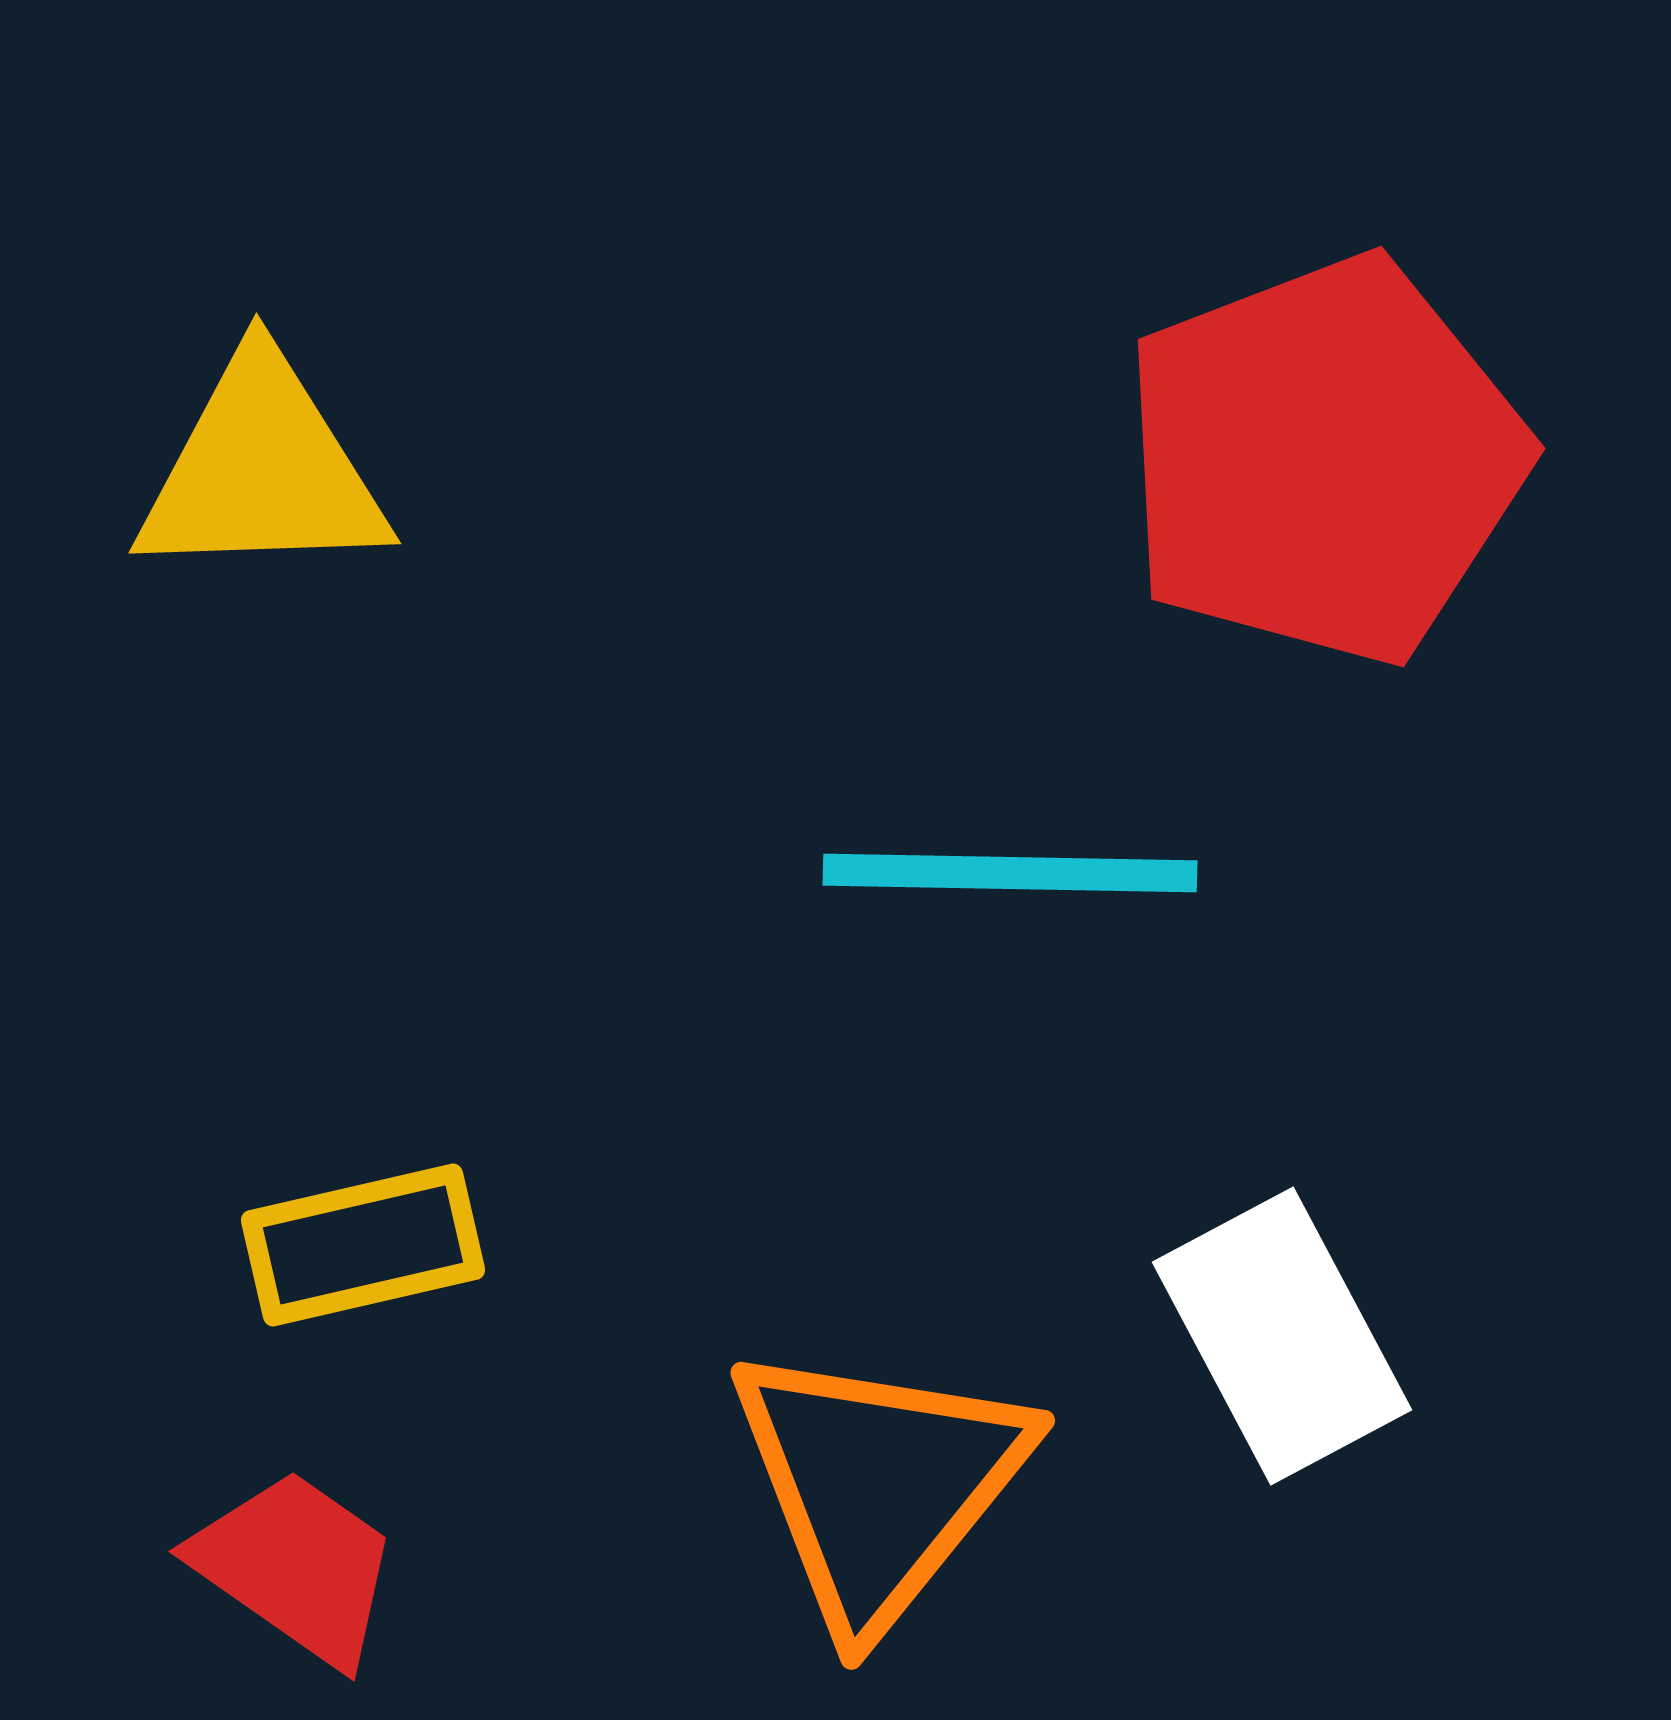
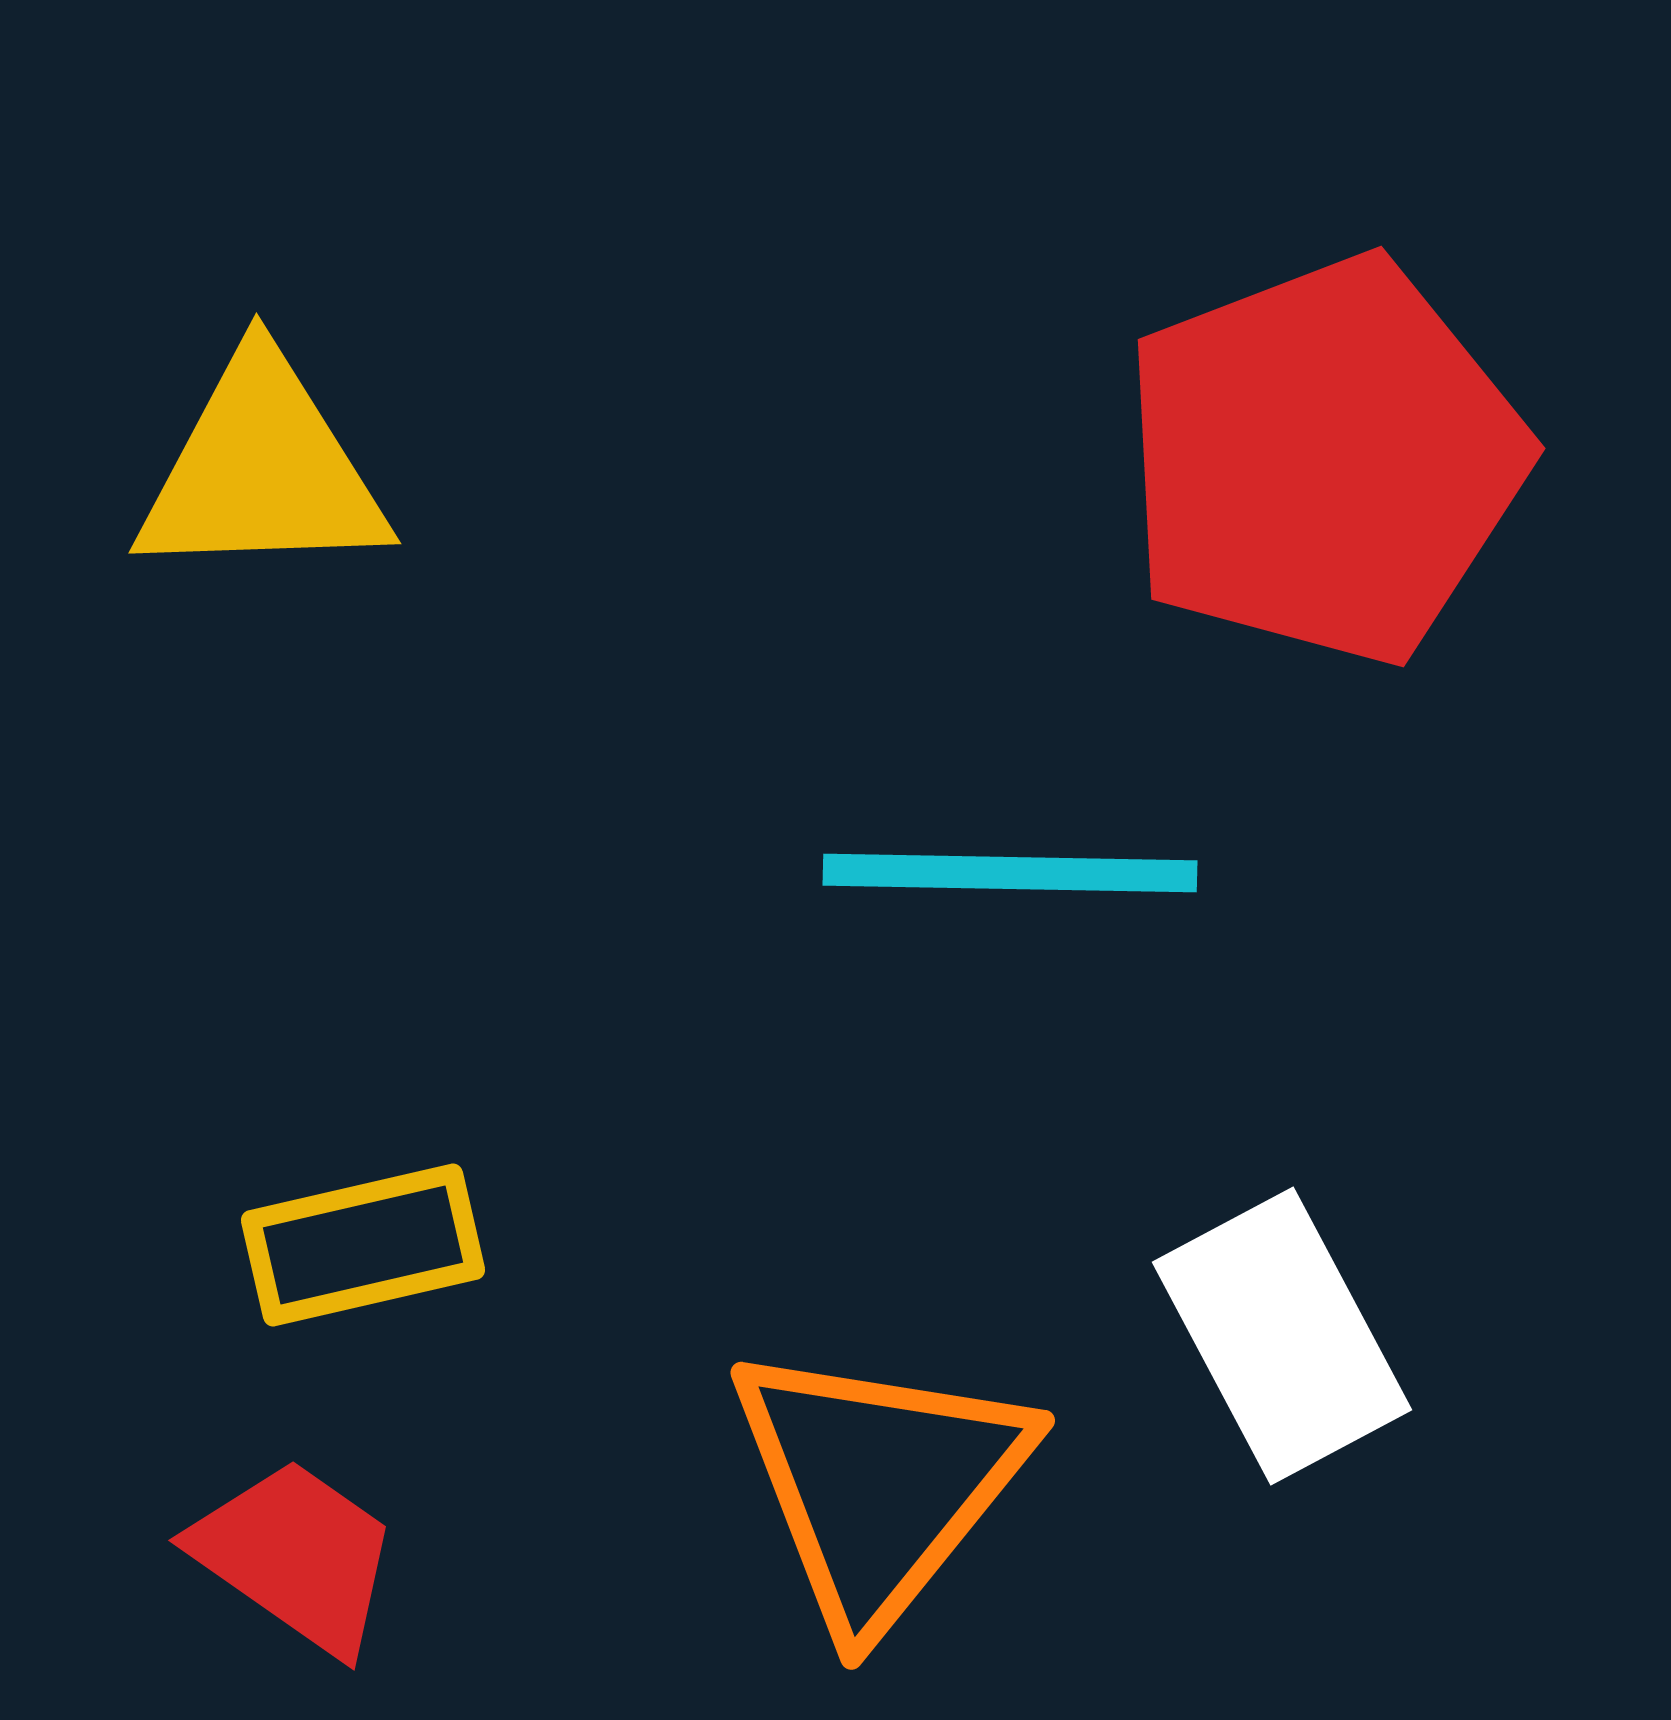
red trapezoid: moved 11 px up
